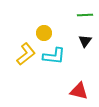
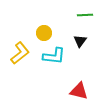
black triangle: moved 5 px left
yellow L-shape: moved 6 px left, 1 px up
